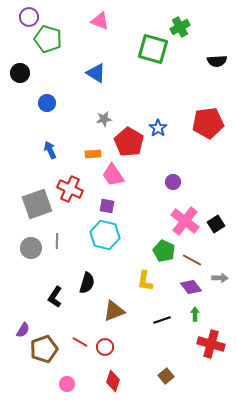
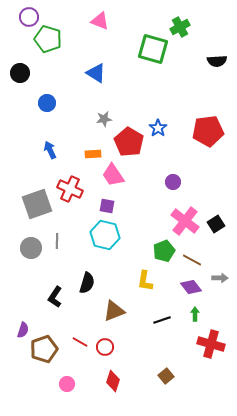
red pentagon at (208, 123): moved 8 px down
green pentagon at (164, 251): rotated 25 degrees clockwise
purple semicircle at (23, 330): rotated 14 degrees counterclockwise
